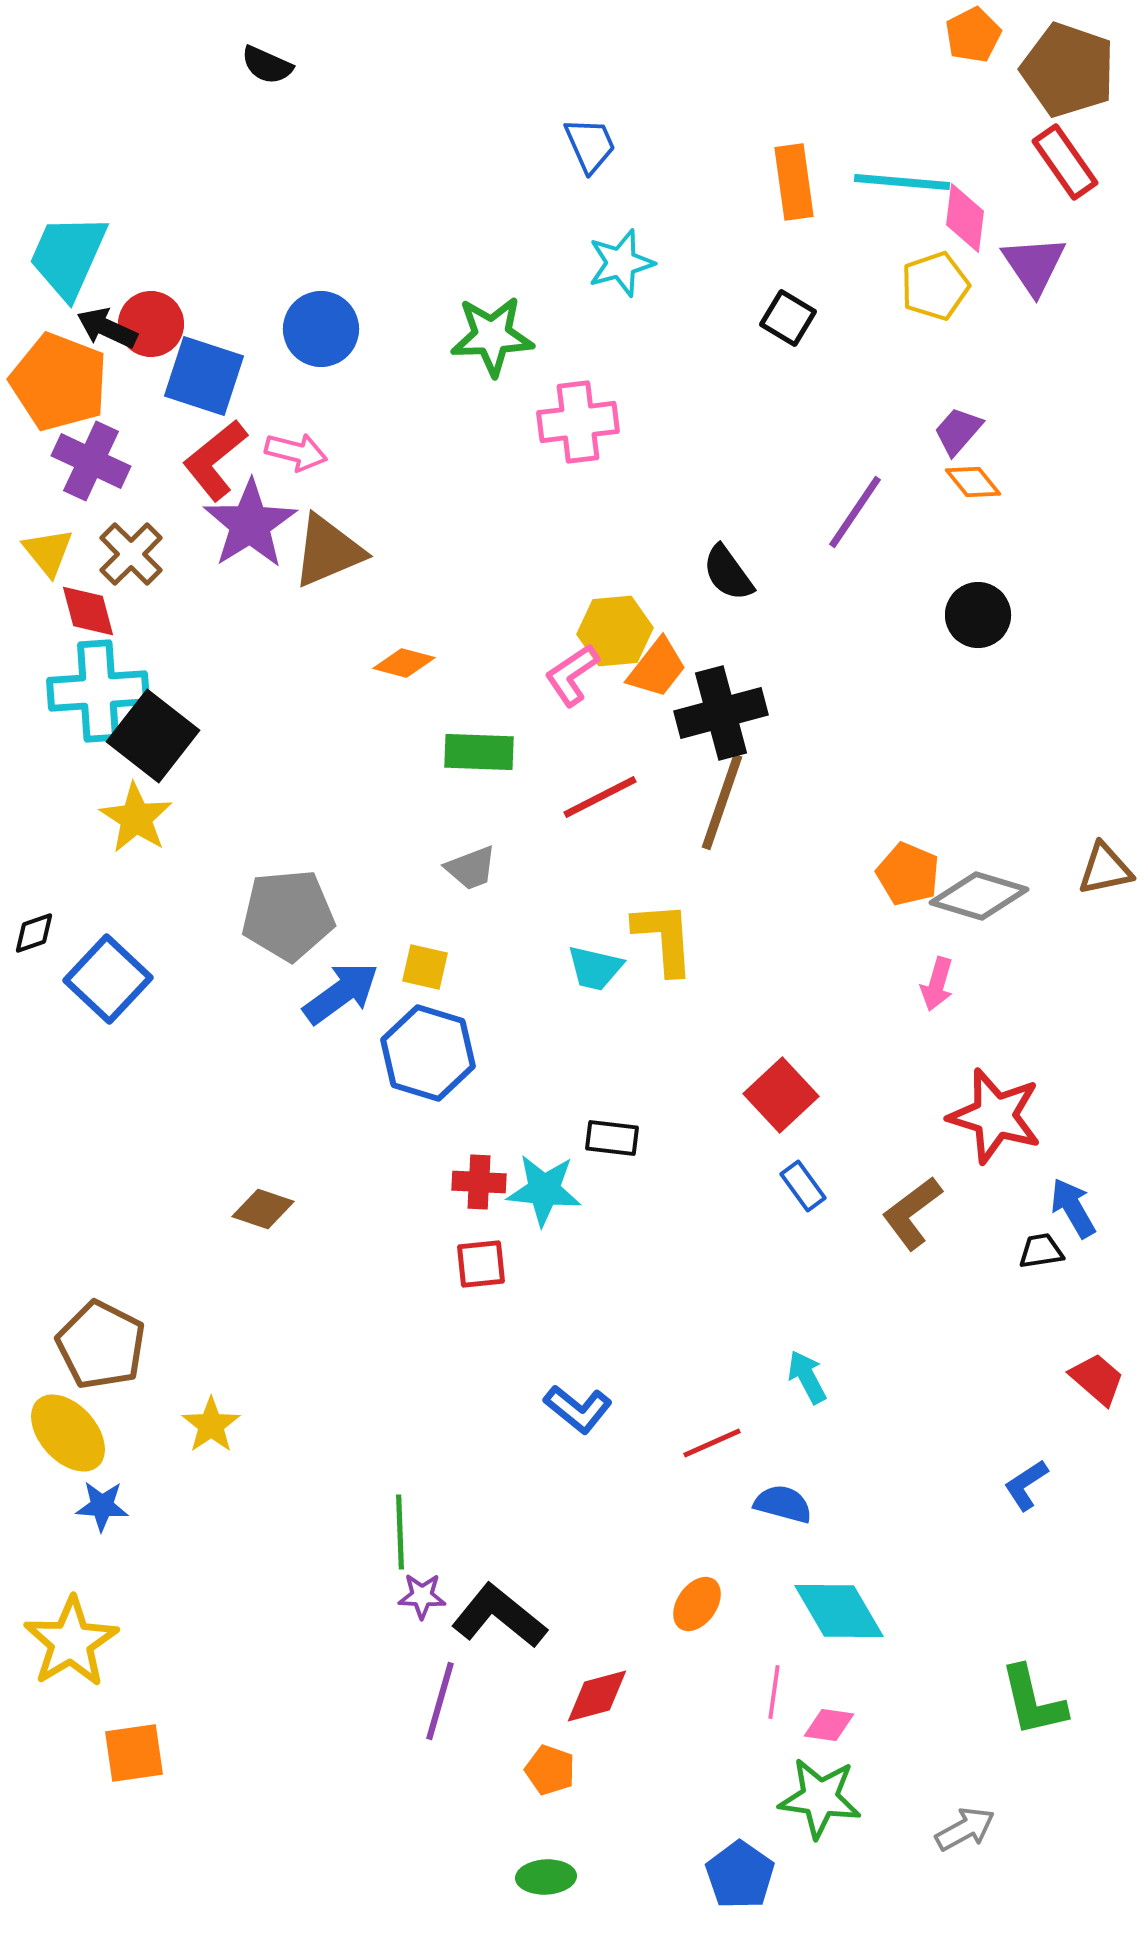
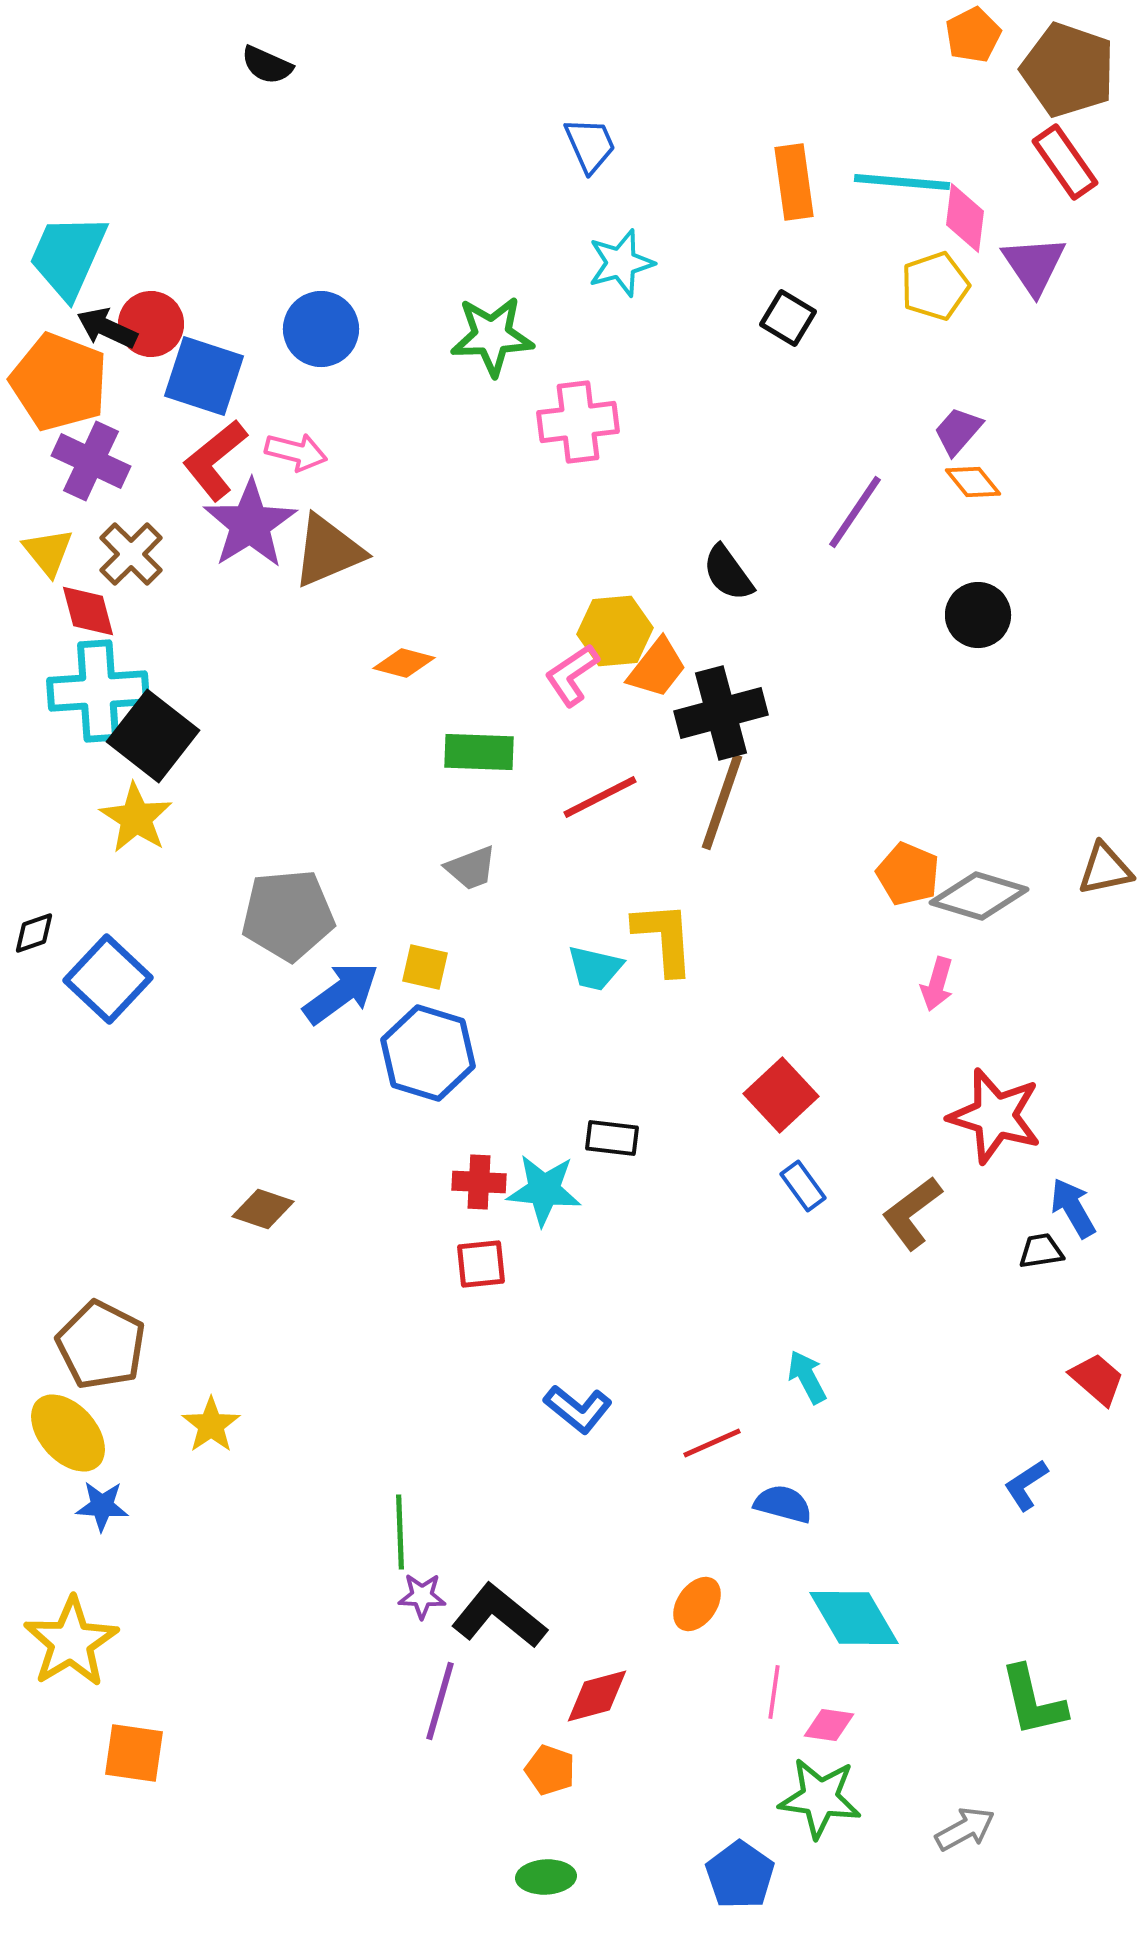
cyan diamond at (839, 1611): moved 15 px right, 7 px down
orange square at (134, 1753): rotated 16 degrees clockwise
